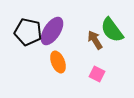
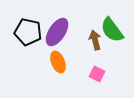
purple ellipse: moved 5 px right, 1 px down
brown arrow: rotated 18 degrees clockwise
